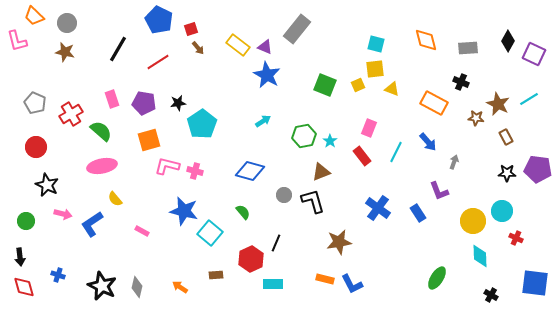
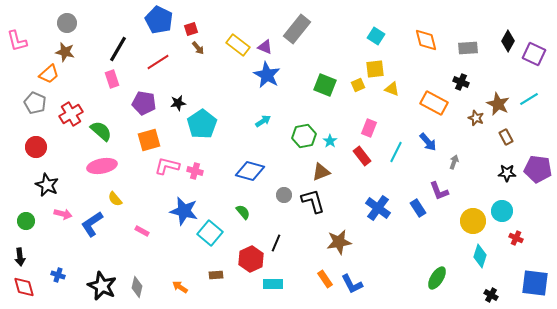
orange trapezoid at (34, 16): moved 15 px right, 58 px down; rotated 85 degrees counterclockwise
cyan square at (376, 44): moved 8 px up; rotated 18 degrees clockwise
pink rectangle at (112, 99): moved 20 px up
brown star at (476, 118): rotated 14 degrees clockwise
blue rectangle at (418, 213): moved 5 px up
cyan diamond at (480, 256): rotated 20 degrees clockwise
orange rectangle at (325, 279): rotated 42 degrees clockwise
